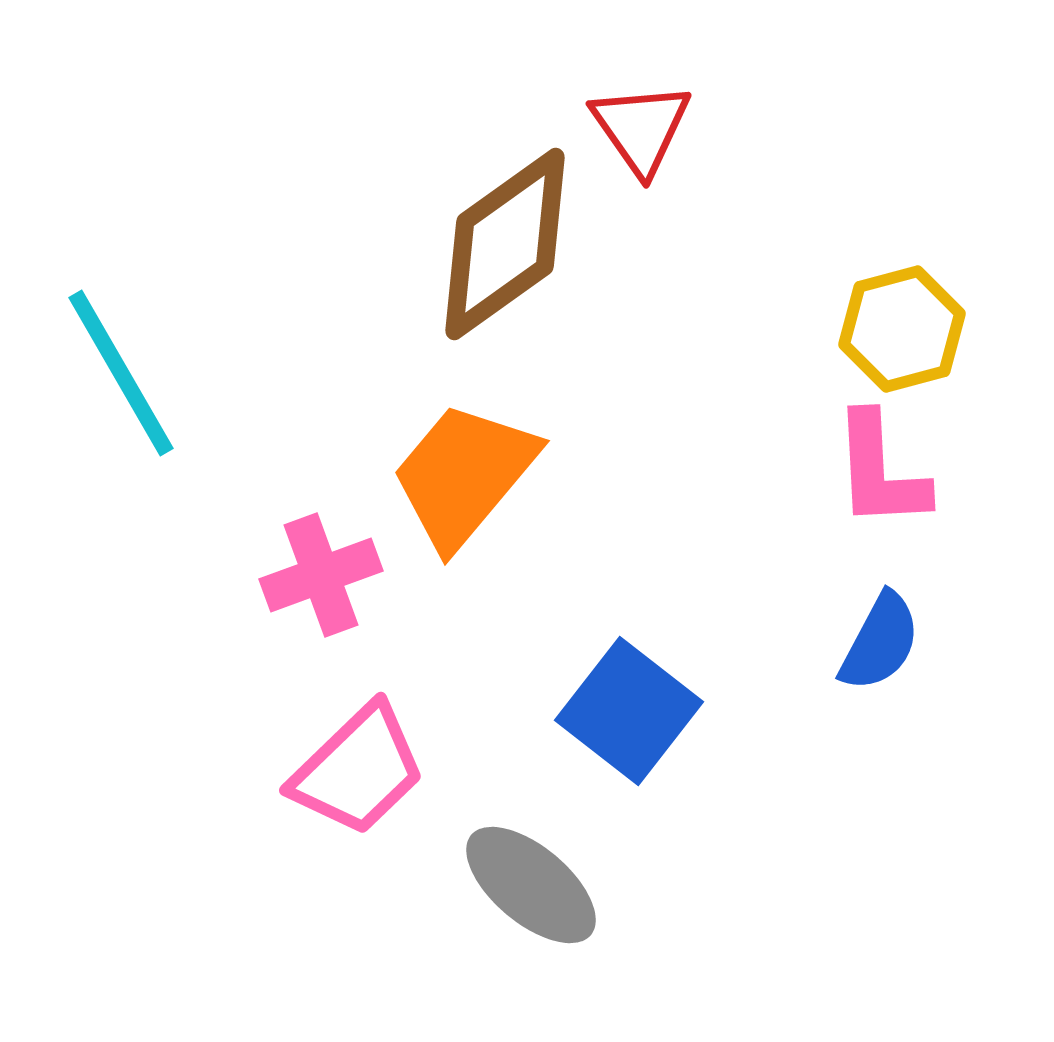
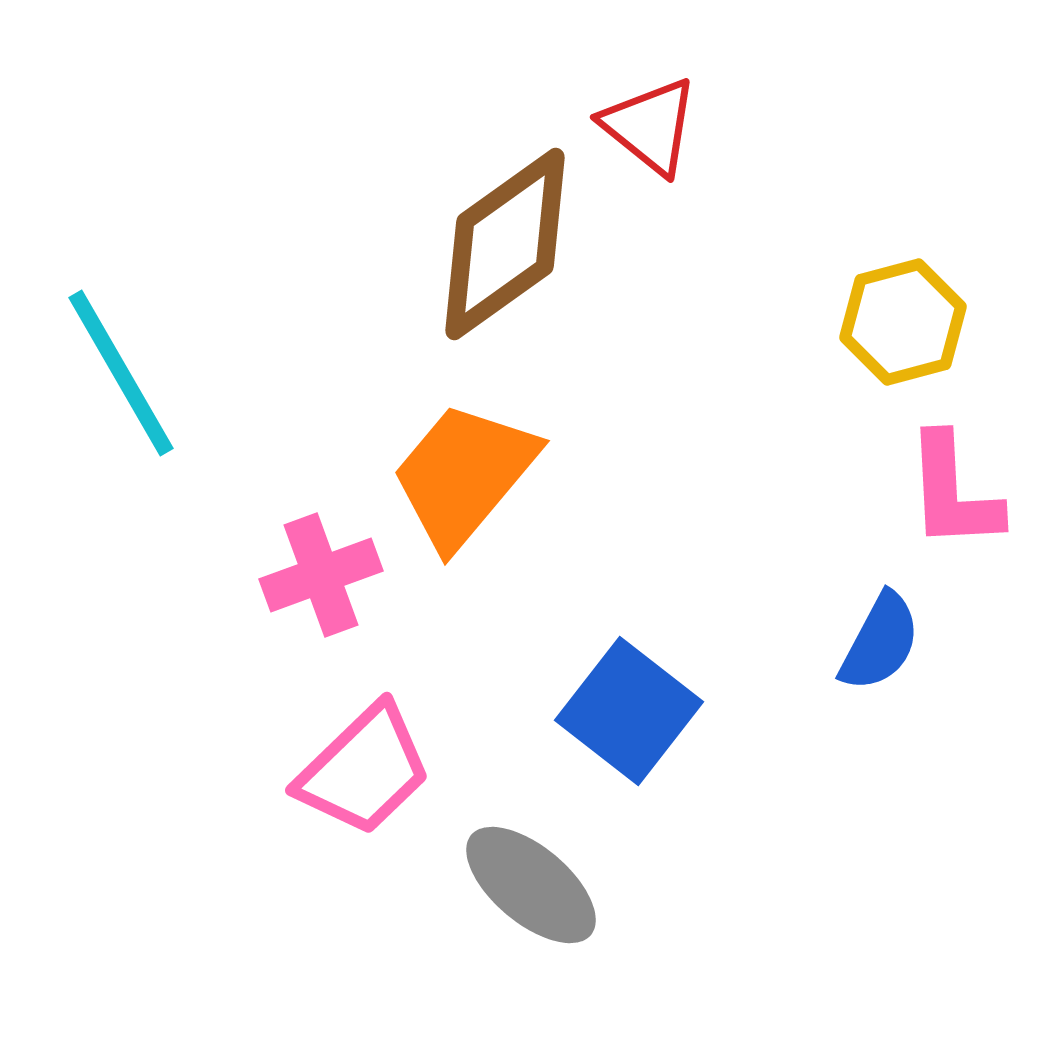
red triangle: moved 9 px right, 2 px up; rotated 16 degrees counterclockwise
yellow hexagon: moved 1 px right, 7 px up
pink L-shape: moved 73 px right, 21 px down
pink trapezoid: moved 6 px right
